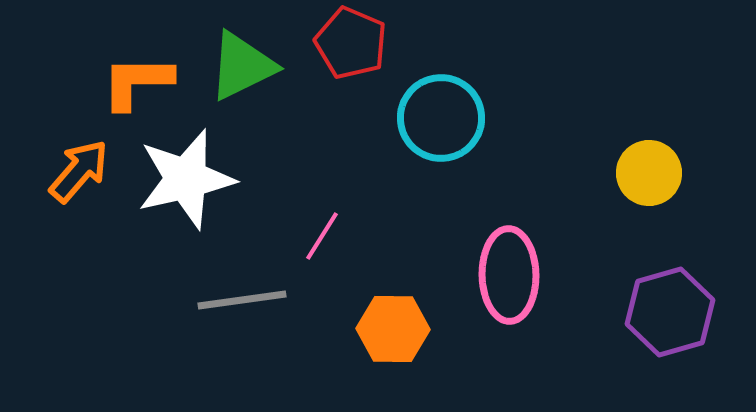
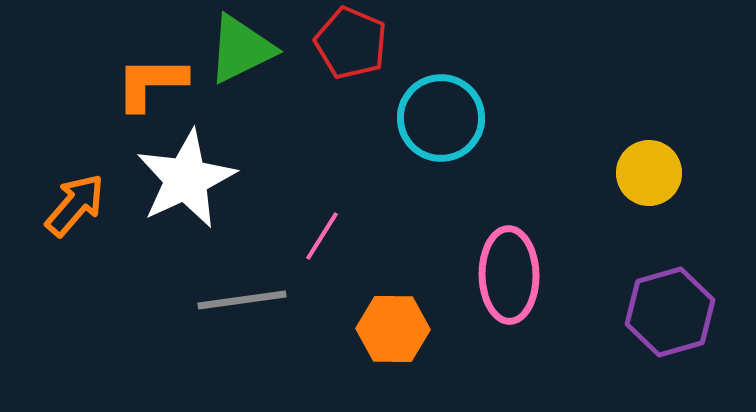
green triangle: moved 1 px left, 17 px up
orange L-shape: moved 14 px right, 1 px down
orange arrow: moved 4 px left, 34 px down
white star: rotated 12 degrees counterclockwise
